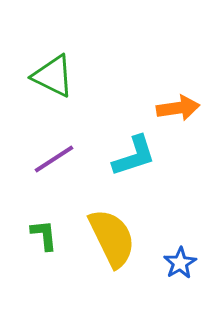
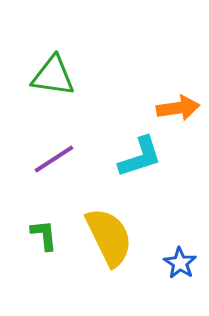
green triangle: rotated 18 degrees counterclockwise
cyan L-shape: moved 6 px right, 1 px down
yellow semicircle: moved 3 px left, 1 px up
blue star: rotated 8 degrees counterclockwise
